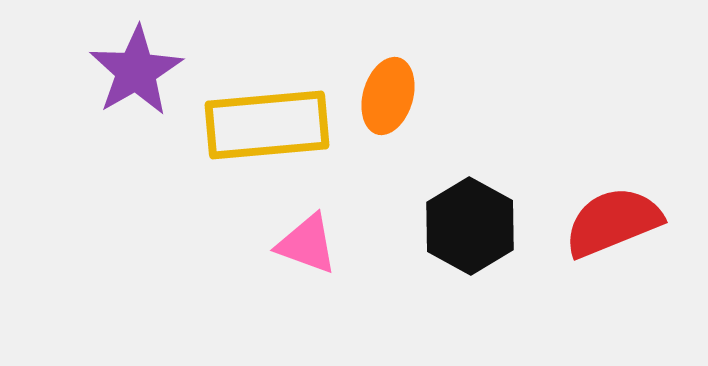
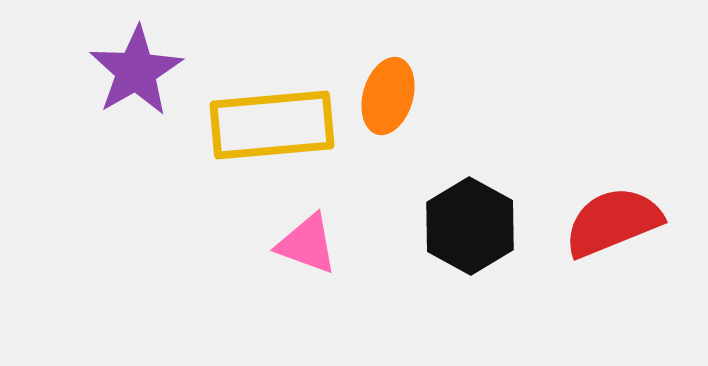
yellow rectangle: moved 5 px right
